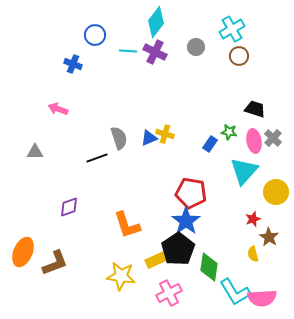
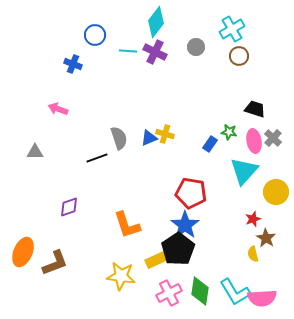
blue star: moved 1 px left, 4 px down
brown star: moved 3 px left, 1 px down
green diamond: moved 9 px left, 24 px down
